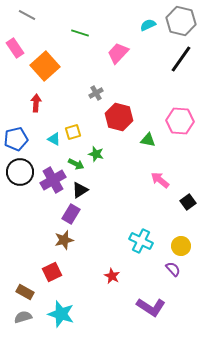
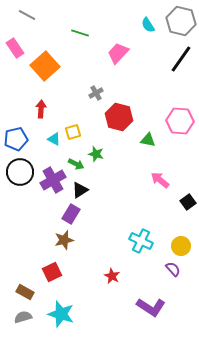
cyan semicircle: rotated 98 degrees counterclockwise
red arrow: moved 5 px right, 6 px down
